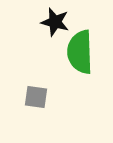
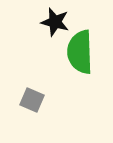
gray square: moved 4 px left, 3 px down; rotated 15 degrees clockwise
